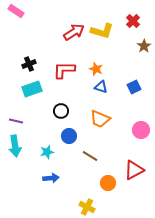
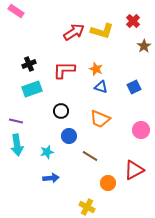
cyan arrow: moved 2 px right, 1 px up
